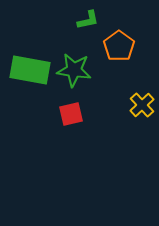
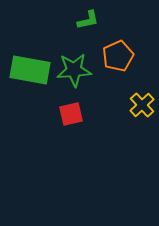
orange pentagon: moved 1 px left, 10 px down; rotated 12 degrees clockwise
green star: rotated 12 degrees counterclockwise
